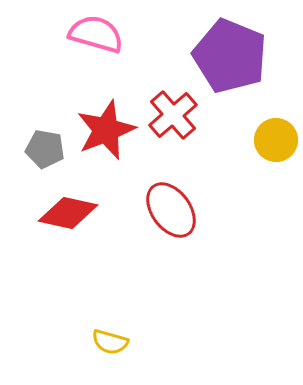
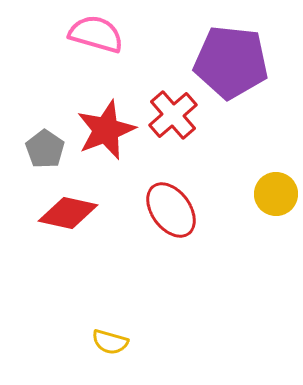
purple pentagon: moved 1 px right, 6 px down; rotated 16 degrees counterclockwise
yellow circle: moved 54 px down
gray pentagon: rotated 24 degrees clockwise
